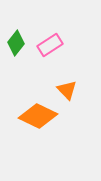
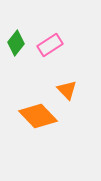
orange diamond: rotated 21 degrees clockwise
